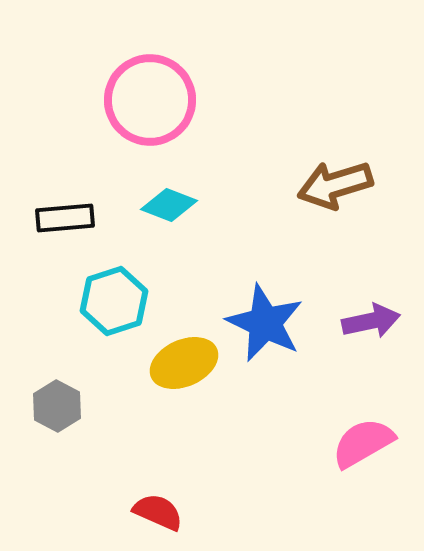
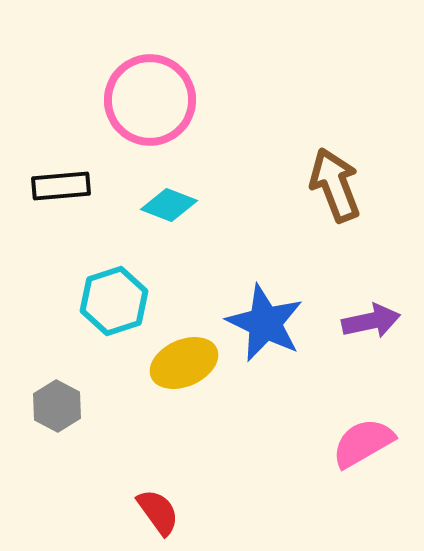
brown arrow: rotated 86 degrees clockwise
black rectangle: moved 4 px left, 32 px up
red semicircle: rotated 30 degrees clockwise
